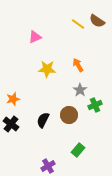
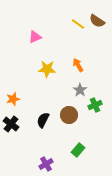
purple cross: moved 2 px left, 2 px up
